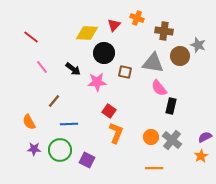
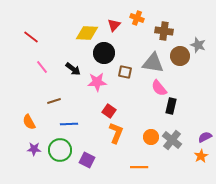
brown line: rotated 32 degrees clockwise
orange line: moved 15 px left, 1 px up
